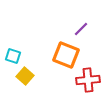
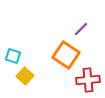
orange square: rotated 12 degrees clockwise
